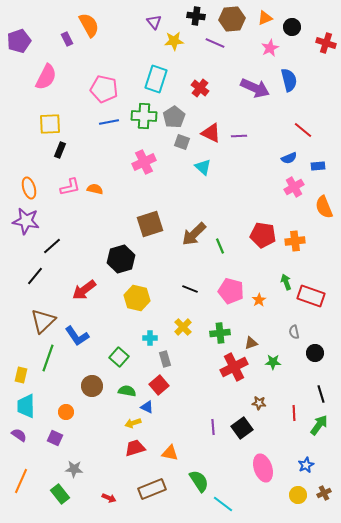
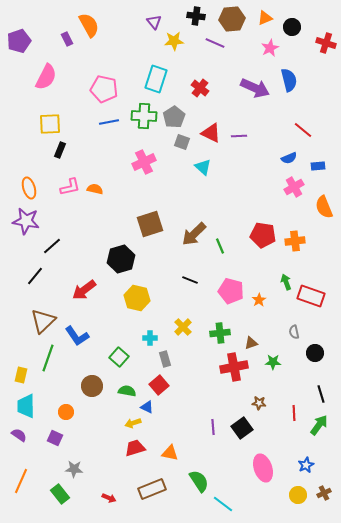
black line at (190, 289): moved 9 px up
red cross at (234, 367): rotated 16 degrees clockwise
